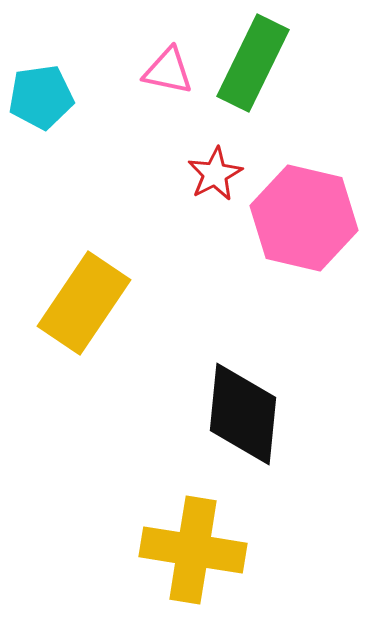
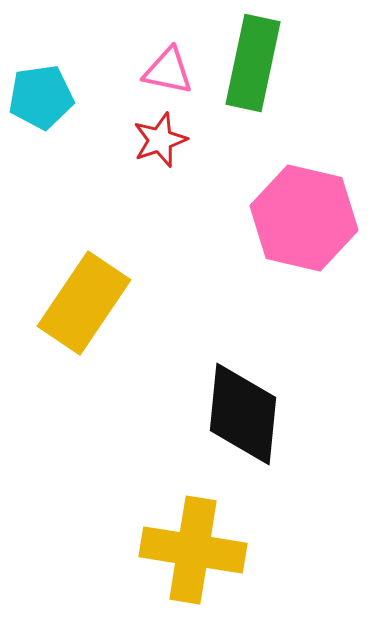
green rectangle: rotated 14 degrees counterclockwise
red star: moved 55 px left, 34 px up; rotated 8 degrees clockwise
